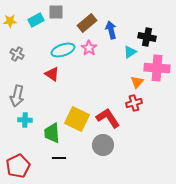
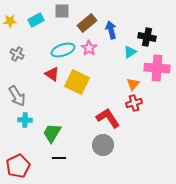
gray square: moved 6 px right, 1 px up
orange triangle: moved 4 px left, 2 px down
gray arrow: rotated 45 degrees counterclockwise
yellow square: moved 37 px up
green trapezoid: rotated 35 degrees clockwise
